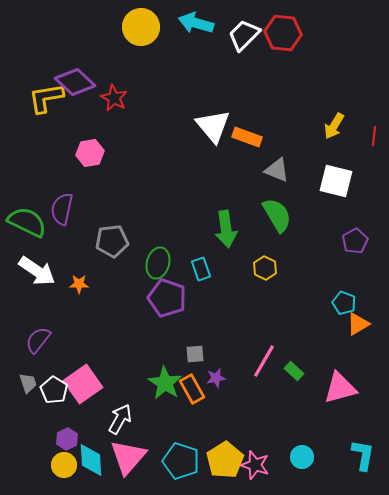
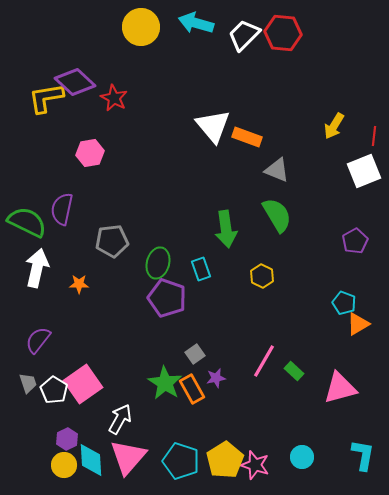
white square at (336, 181): moved 28 px right, 10 px up; rotated 36 degrees counterclockwise
yellow hexagon at (265, 268): moved 3 px left, 8 px down
white arrow at (37, 271): moved 3 px up; rotated 111 degrees counterclockwise
gray square at (195, 354): rotated 30 degrees counterclockwise
